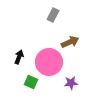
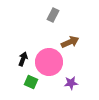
black arrow: moved 4 px right, 2 px down
